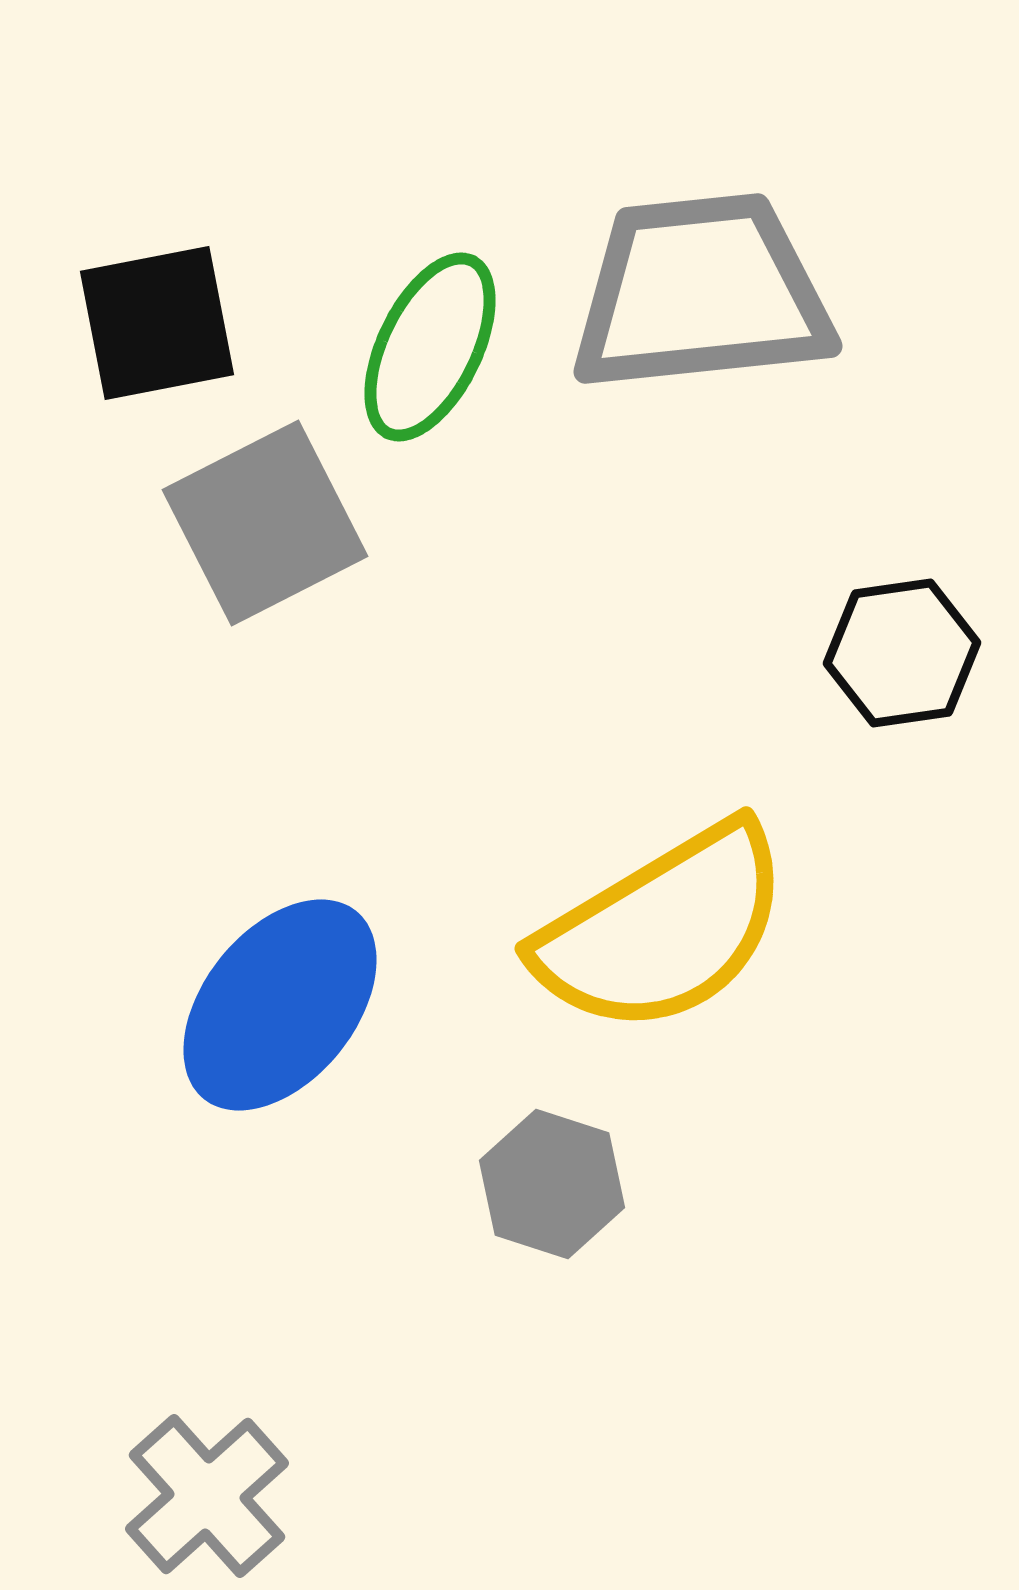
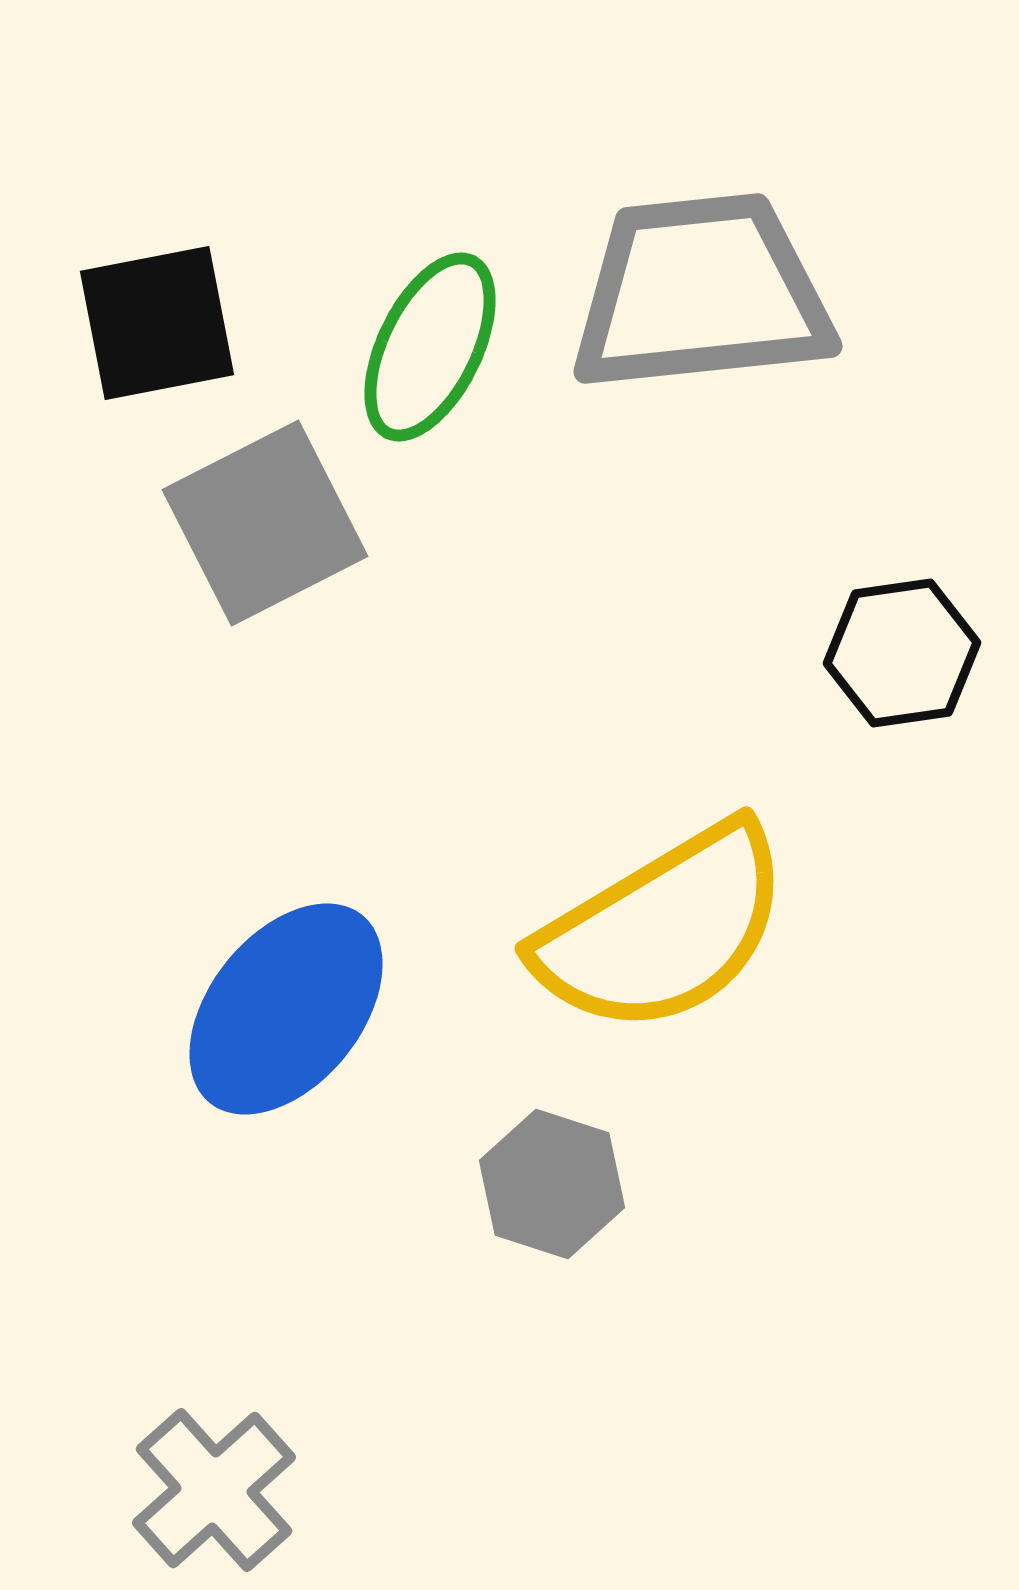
blue ellipse: moved 6 px right, 4 px down
gray cross: moved 7 px right, 6 px up
